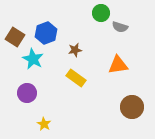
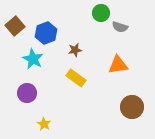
brown square: moved 11 px up; rotated 18 degrees clockwise
